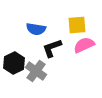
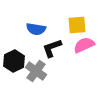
black hexagon: moved 2 px up
